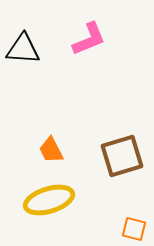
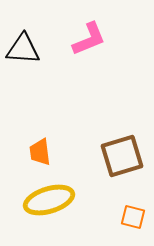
orange trapezoid: moved 11 px left, 2 px down; rotated 20 degrees clockwise
orange square: moved 1 px left, 12 px up
